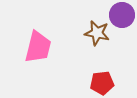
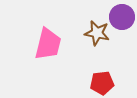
purple circle: moved 2 px down
pink trapezoid: moved 10 px right, 3 px up
